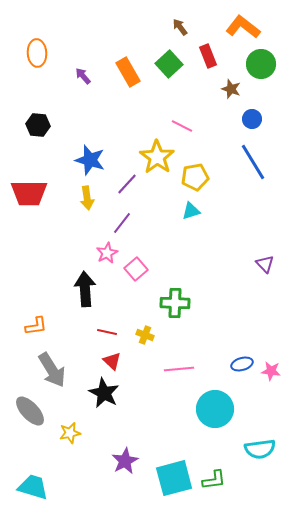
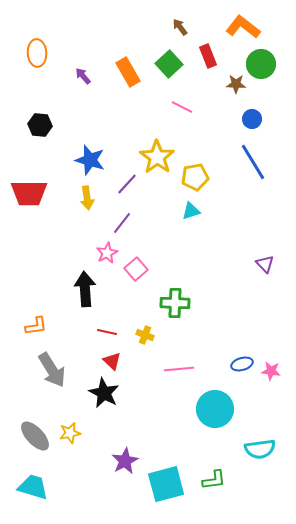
brown star at (231, 89): moved 5 px right, 5 px up; rotated 18 degrees counterclockwise
black hexagon at (38, 125): moved 2 px right
pink line at (182, 126): moved 19 px up
gray ellipse at (30, 411): moved 5 px right, 25 px down
cyan square at (174, 478): moved 8 px left, 6 px down
